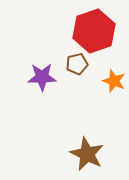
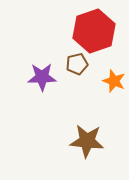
brown star: moved 13 px up; rotated 20 degrees counterclockwise
